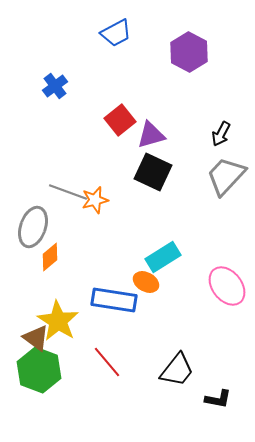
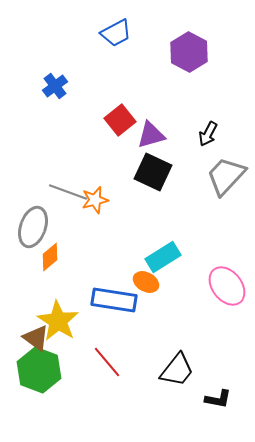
black arrow: moved 13 px left
